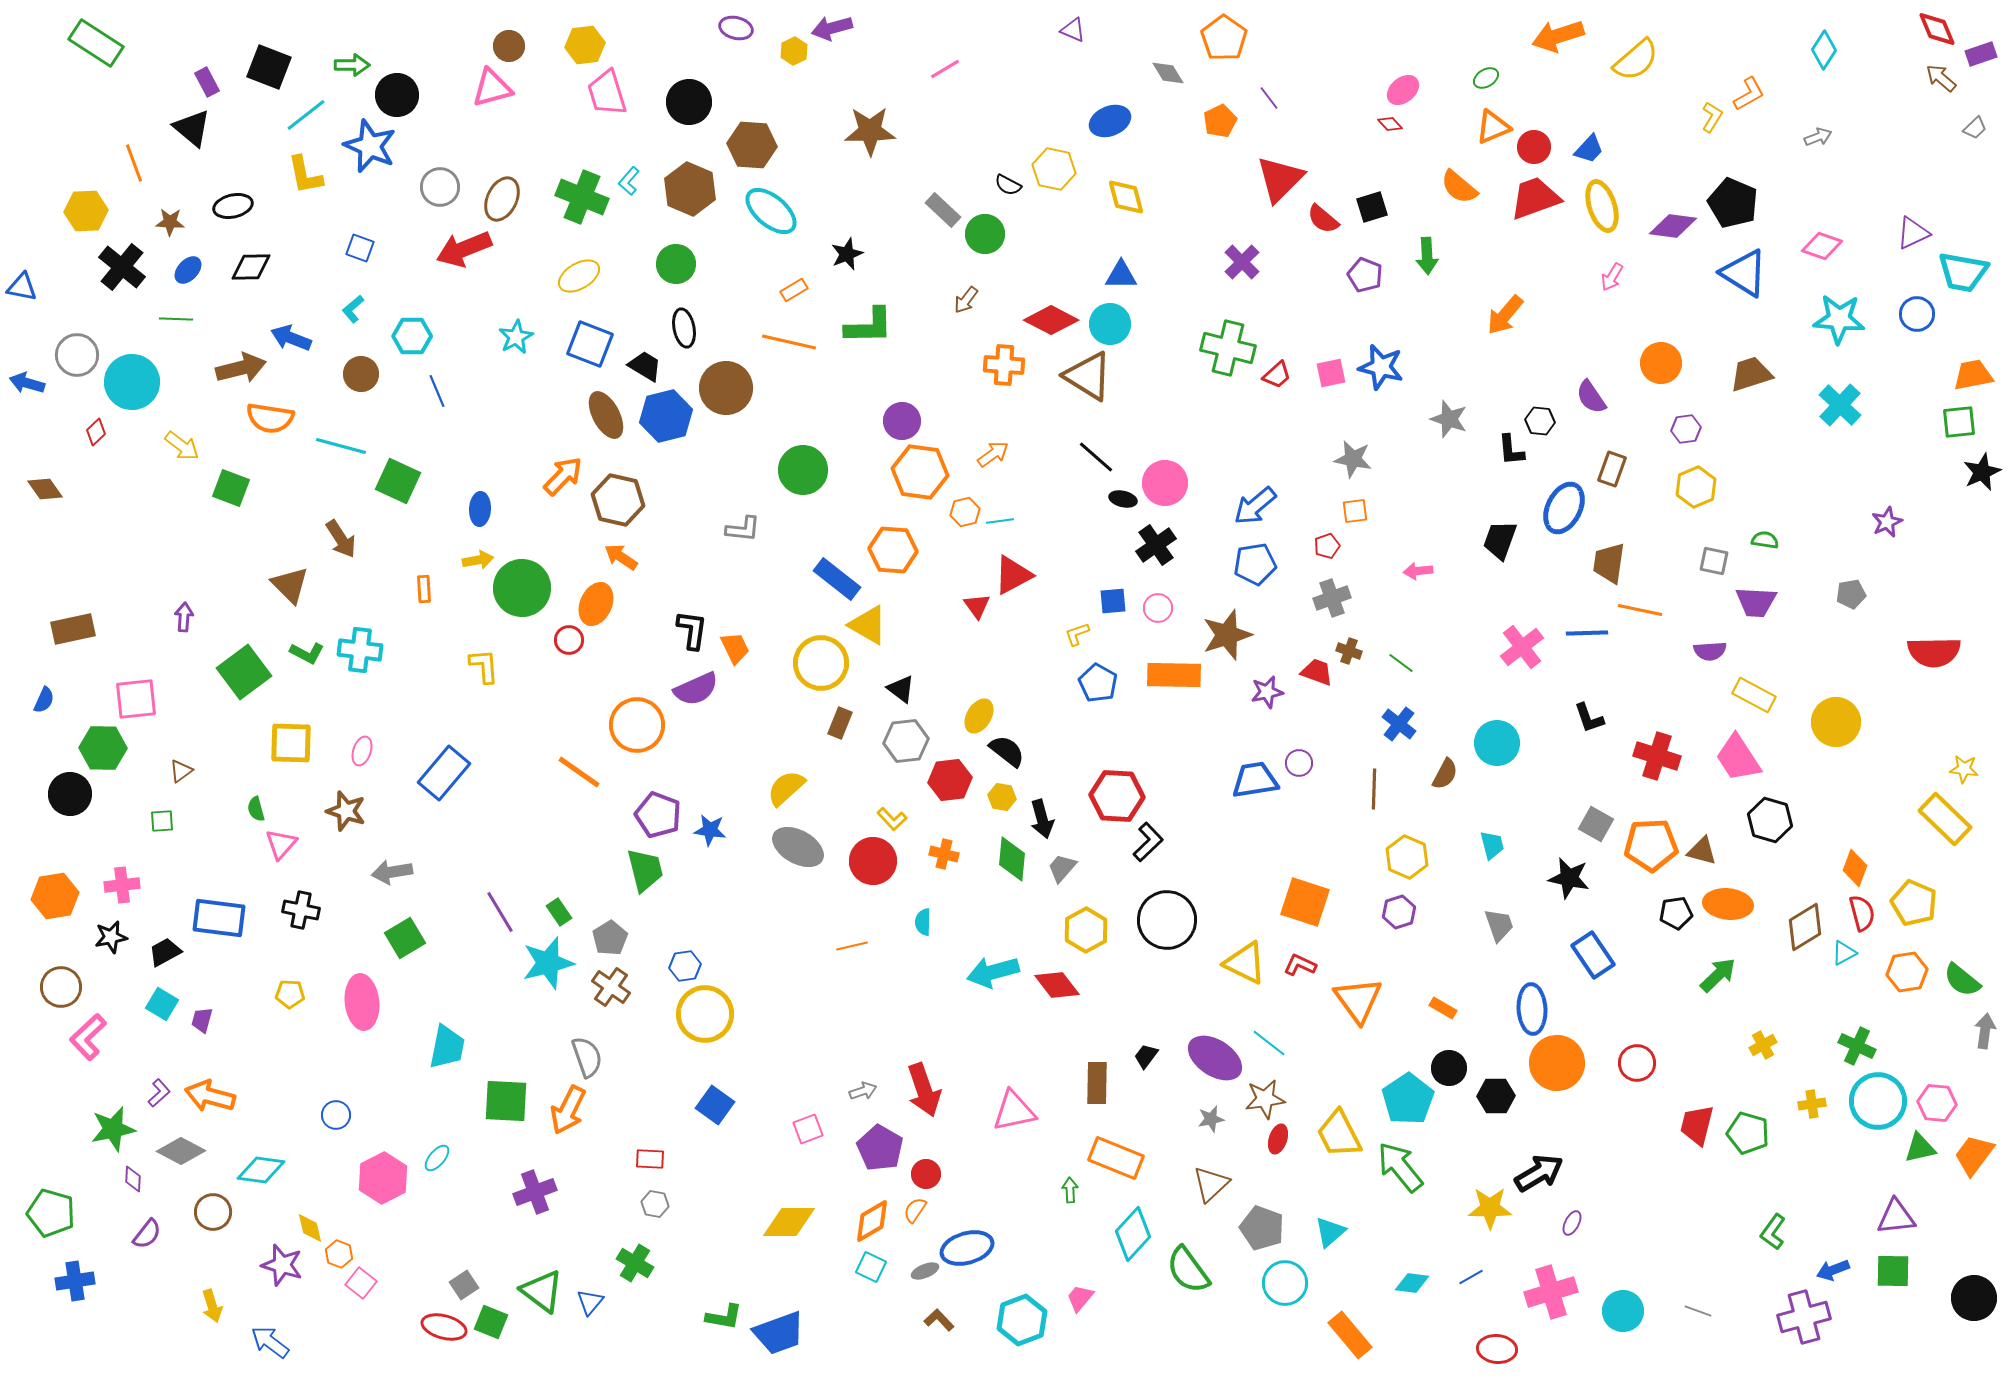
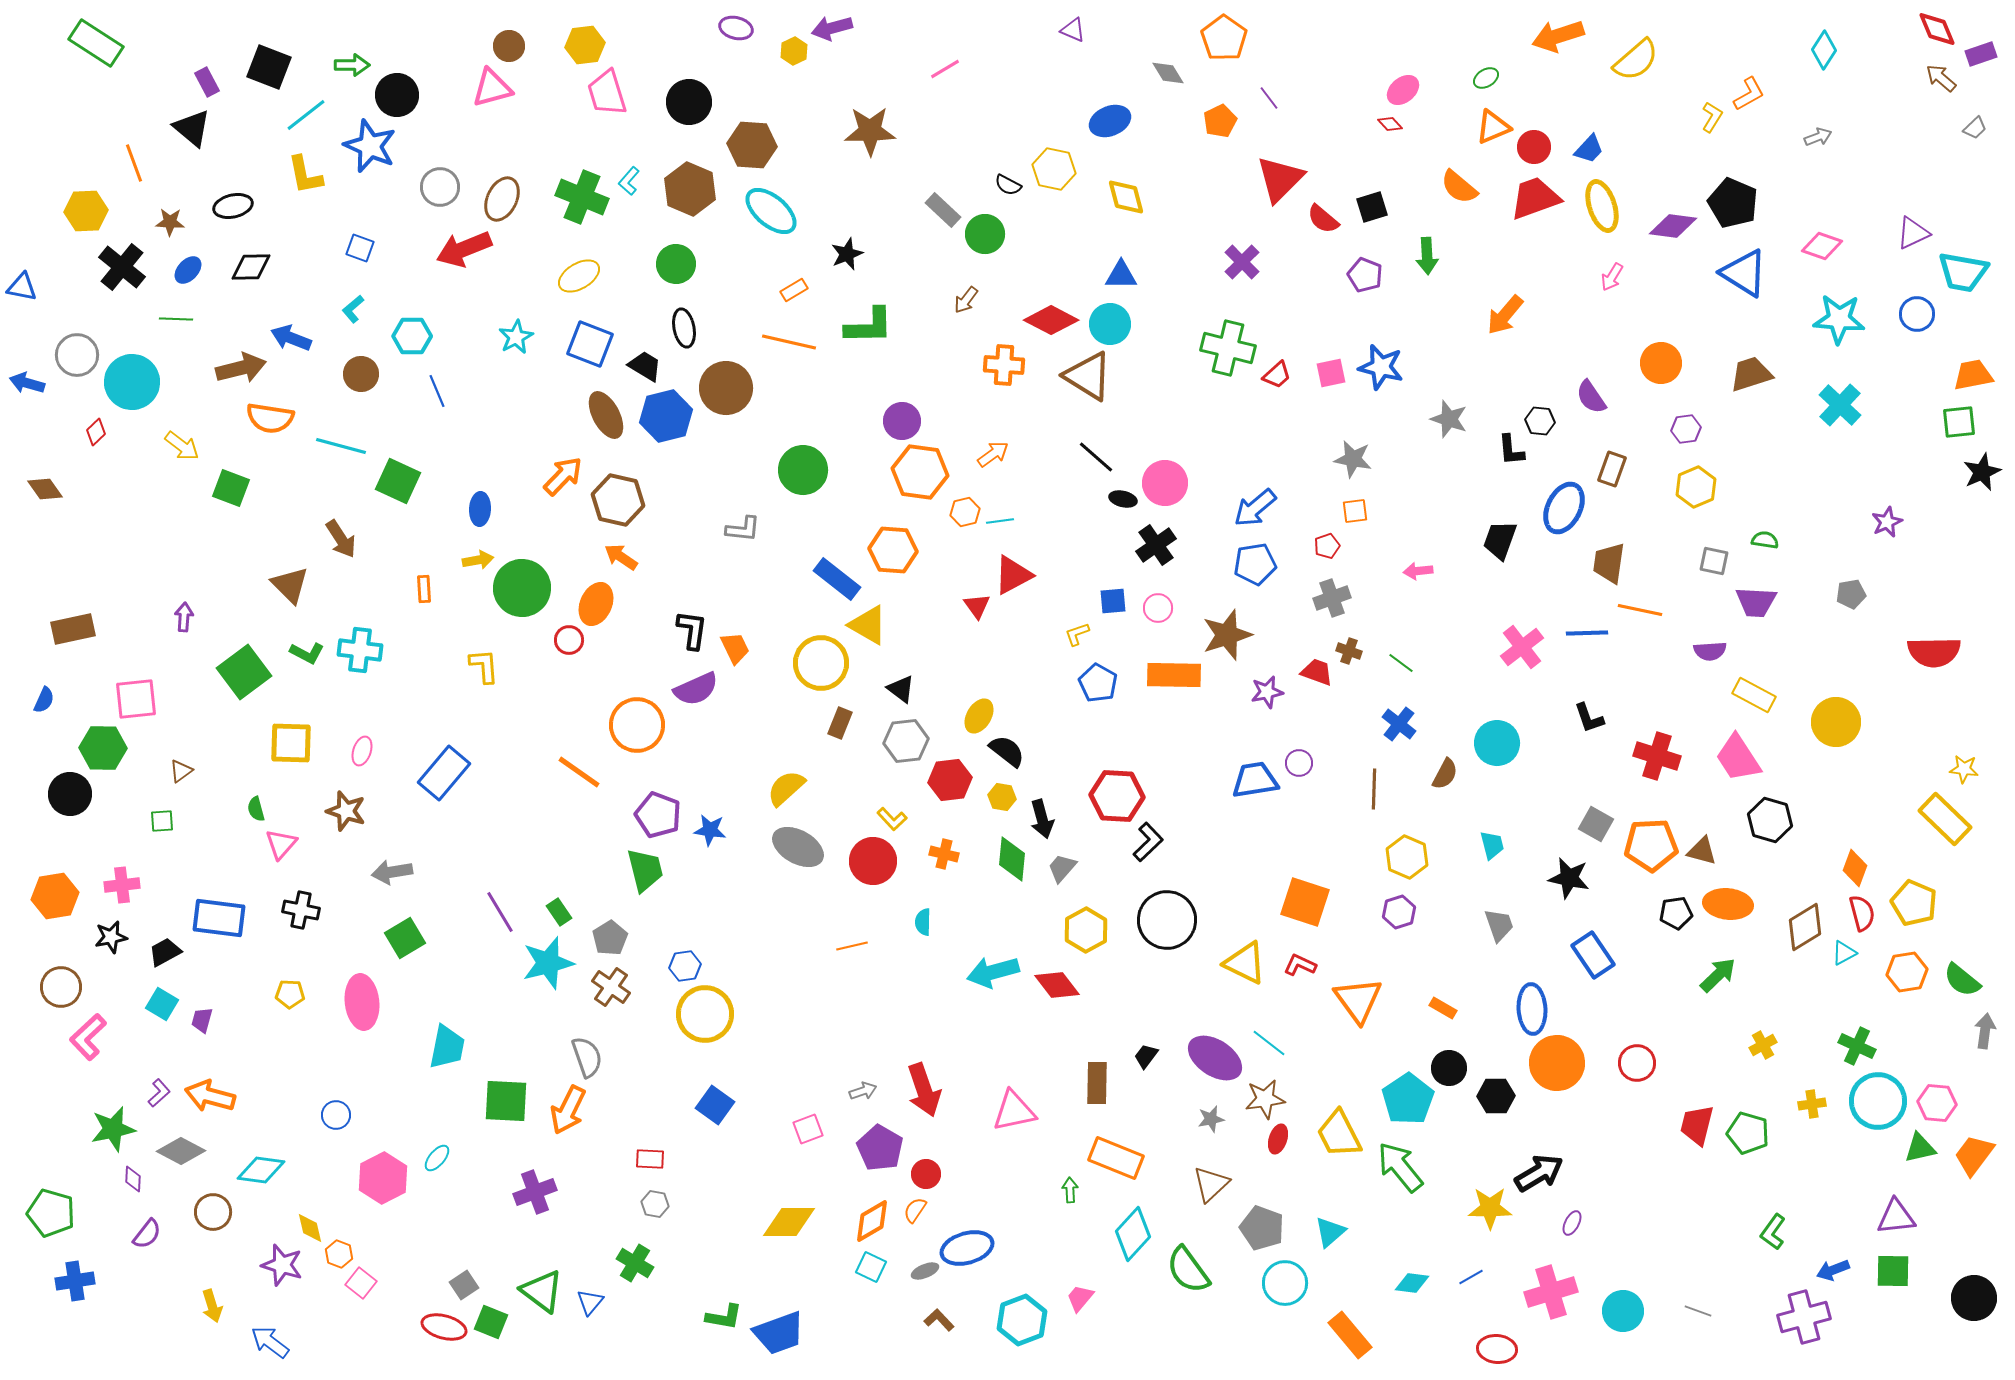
blue arrow at (1255, 506): moved 2 px down
